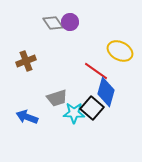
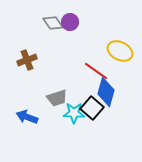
brown cross: moved 1 px right, 1 px up
